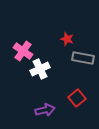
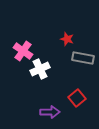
purple arrow: moved 5 px right, 2 px down; rotated 12 degrees clockwise
